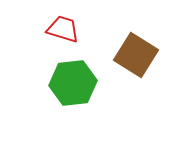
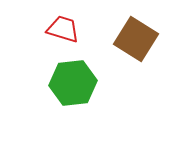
brown square: moved 16 px up
